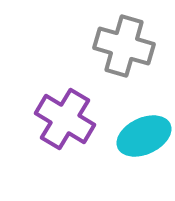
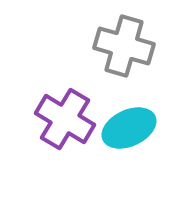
cyan ellipse: moved 15 px left, 8 px up
